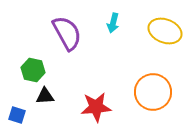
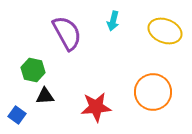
cyan arrow: moved 2 px up
blue square: rotated 18 degrees clockwise
